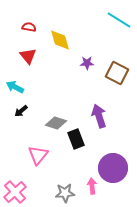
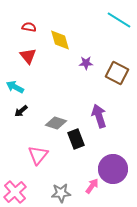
purple star: moved 1 px left
purple circle: moved 1 px down
pink arrow: rotated 42 degrees clockwise
gray star: moved 4 px left
